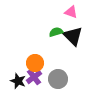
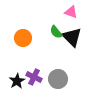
green semicircle: rotated 112 degrees counterclockwise
black triangle: moved 1 px left, 1 px down
orange circle: moved 12 px left, 25 px up
purple cross: rotated 28 degrees counterclockwise
black star: moved 1 px left; rotated 21 degrees clockwise
